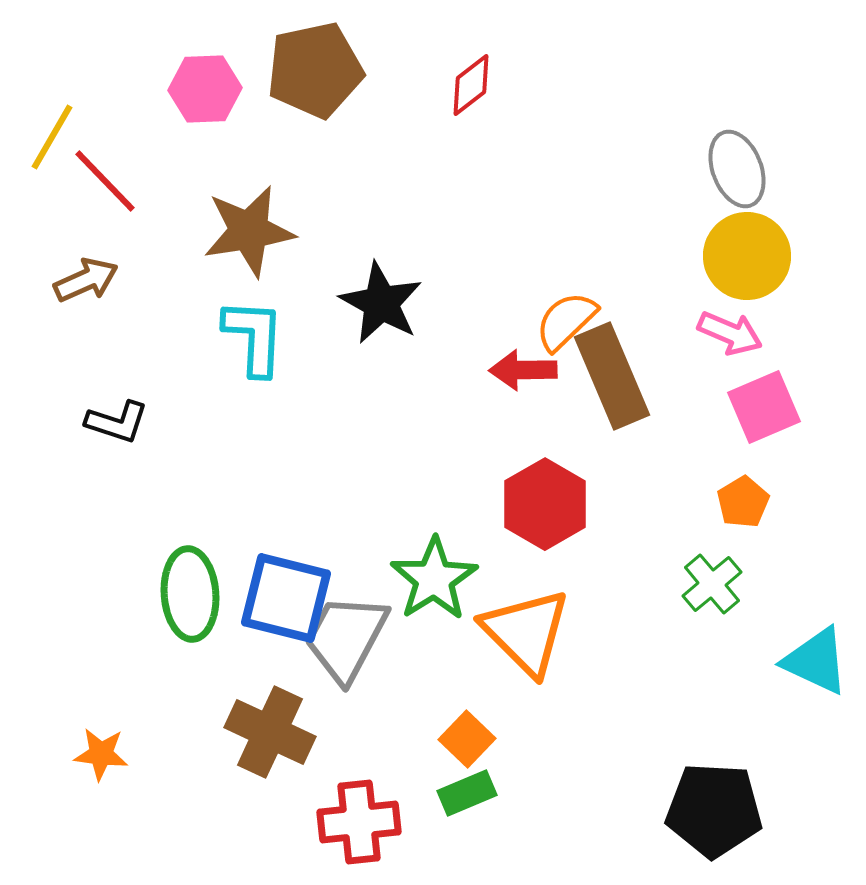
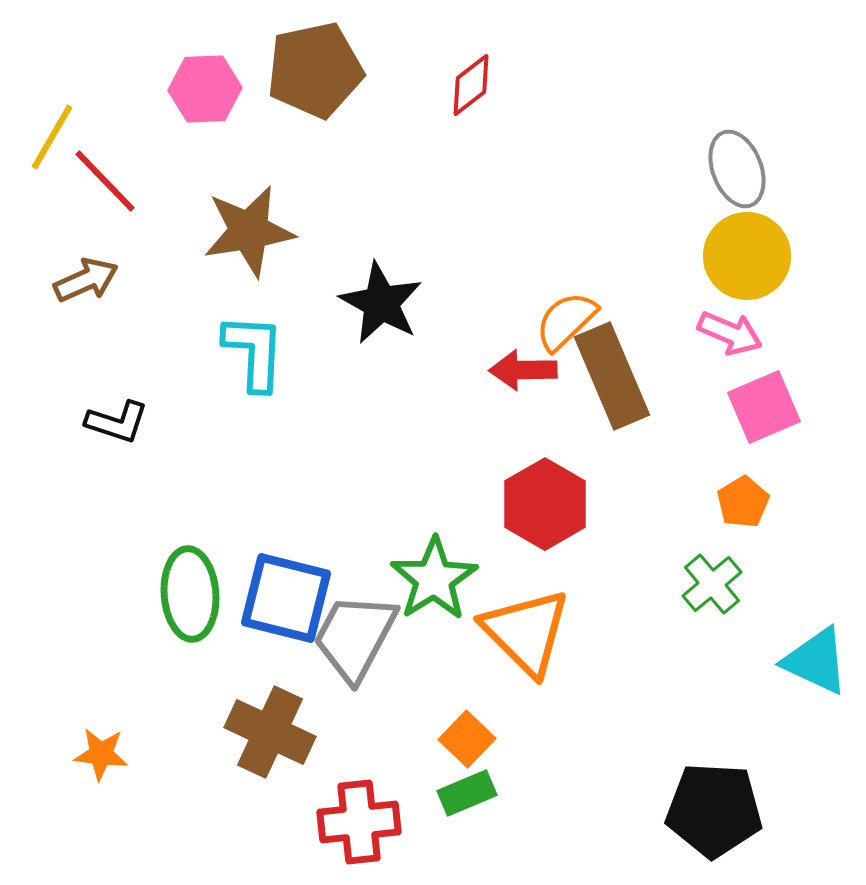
cyan L-shape: moved 15 px down
gray trapezoid: moved 9 px right, 1 px up
